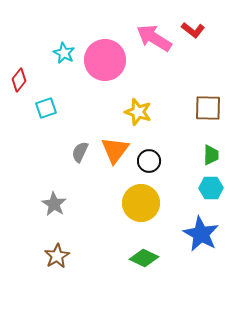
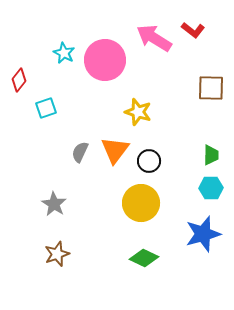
brown square: moved 3 px right, 20 px up
blue star: moved 2 px right; rotated 27 degrees clockwise
brown star: moved 2 px up; rotated 10 degrees clockwise
